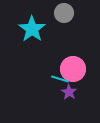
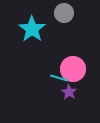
cyan line: moved 1 px left, 1 px up
